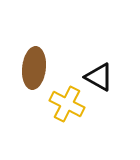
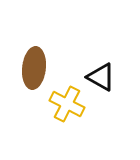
black triangle: moved 2 px right
